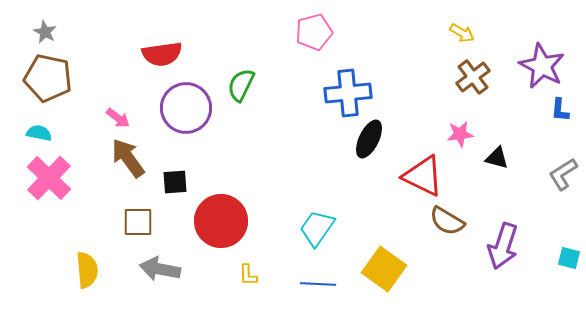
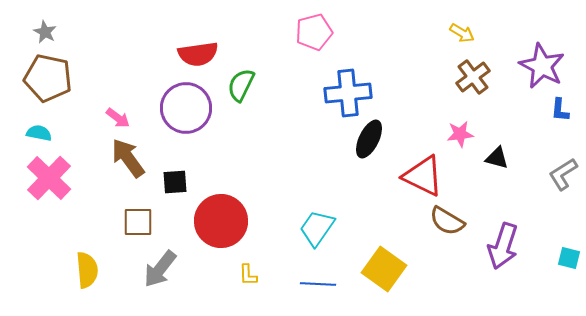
red semicircle: moved 36 px right
gray arrow: rotated 63 degrees counterclockwise
